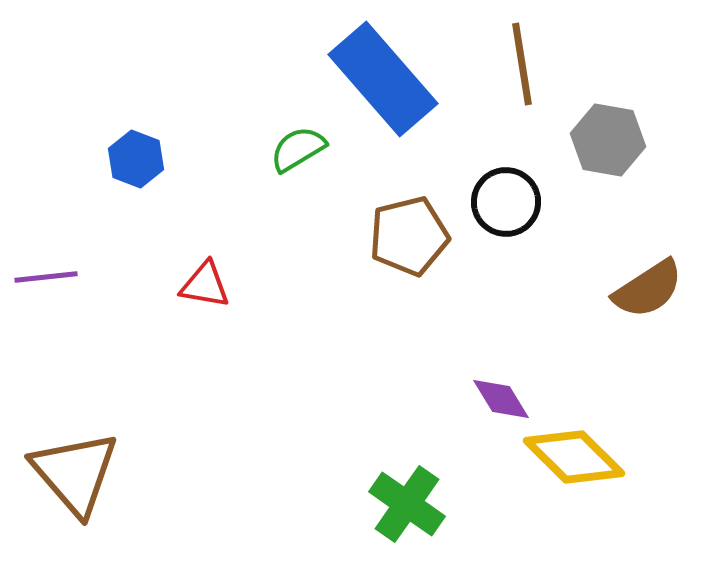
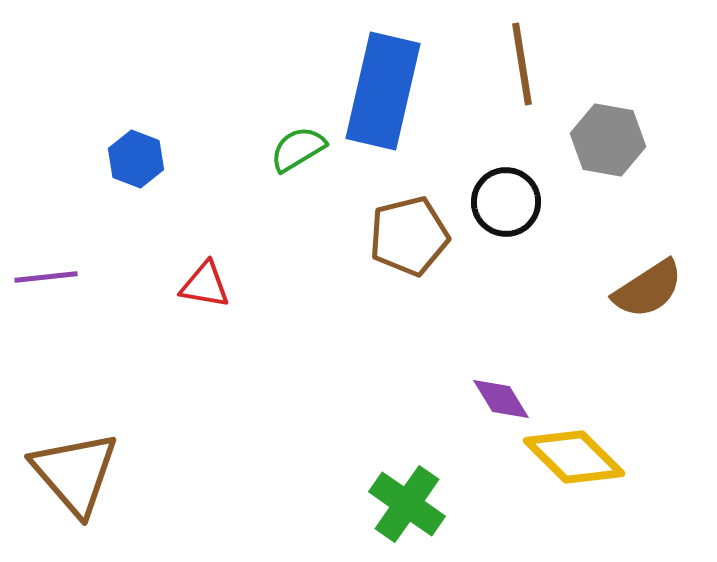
blue rectangle: moved 12 px down; rotated 54 degrees clockwise
